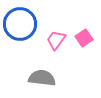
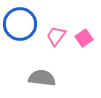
pink trapezoid: moved 4 px up
